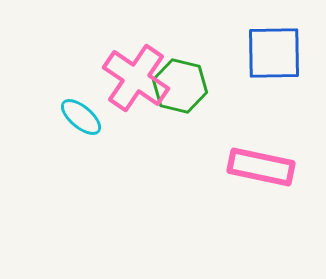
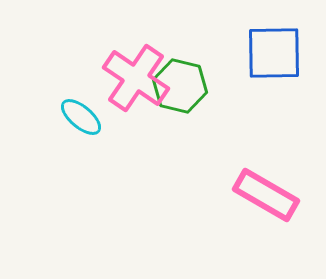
pink rectangle: moved 5 px right, 28 px down; rotated 18 degrees clockwise
